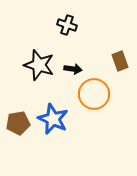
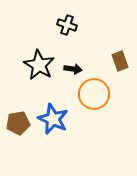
black star: rotated 12 degrees clockwise
